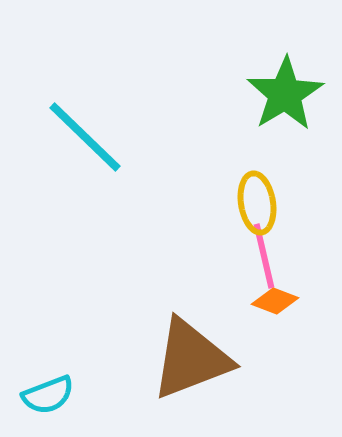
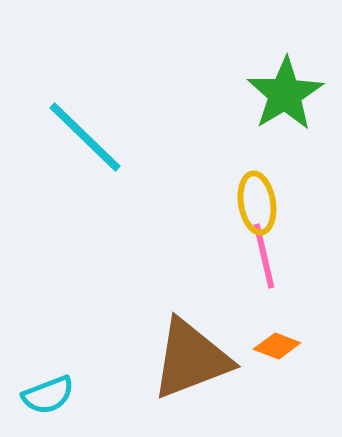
orange diamond: moved 2 px right, 45 px down
